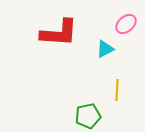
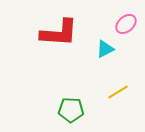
yellow line: moved 1 px right, 2 px down; rotated 55 degrees clockwise
green pentagon: moved 17 px left, 6 px up; rotated 15 degrees clockwise
